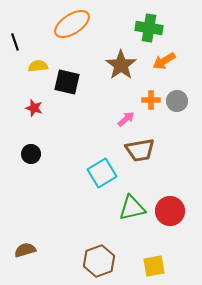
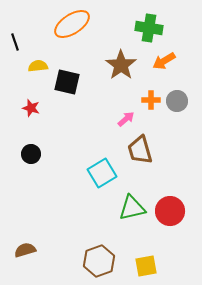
red star: moved 3 px left
brown trapezoid: rotated 84 degrees clockwise
yellow square: moved 8 px left
